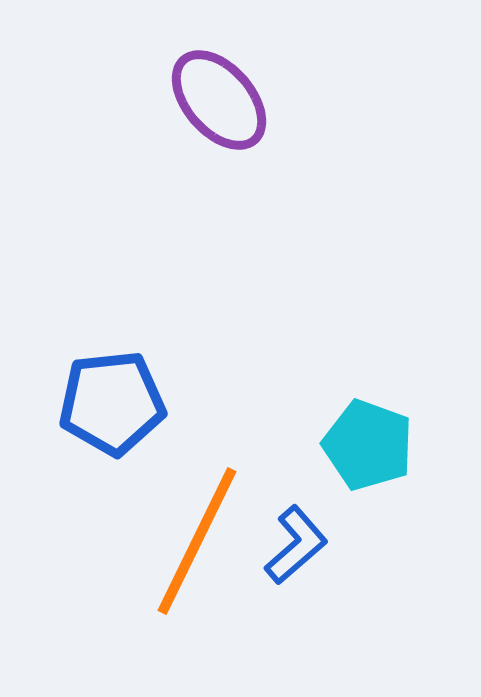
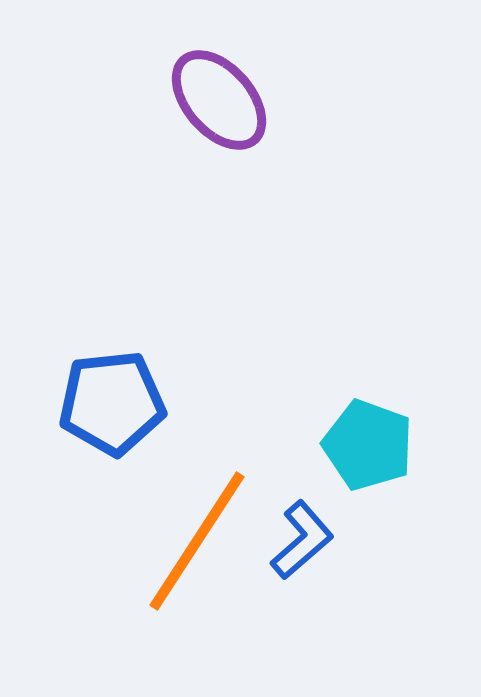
orange line: rotated 7 degrees clockwise
blue L-shape: moved 6 px right, 5 px up
